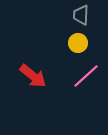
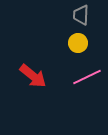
pink line: moved 1 px right, 1 px down; rotated 16 degrees clockwise
